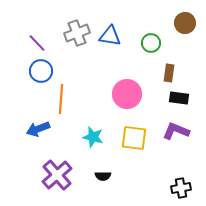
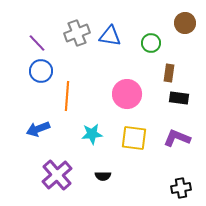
orange line: moved 6 px right, 3 px up
purple L-shape: moved 1 px right, 7 px down
cyan star: moved 1 px left, 3 px up; rotated 20 degrees counterclockwise
